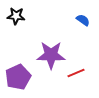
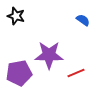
black star: rotated 12 degrees clockwise
purple star: moved 2 px left
purple pentagon: moved 1 px right, 4 px up; rotated 15 degrees clockwise
